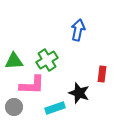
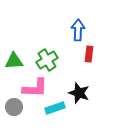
blue arrow: rotated 10 degrees counterclockwise
red rectangle: moved 13 px left, 20 px up
pink L-shape: moved 3 px right, 3 px down
